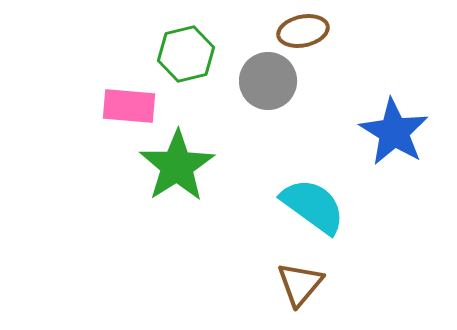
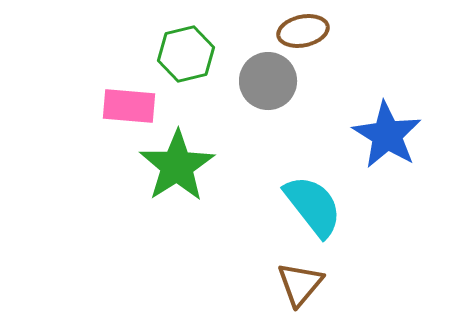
blue star: moved 7 px left, 3 px down
cyan semicircle: rotated 16 degrees clockwise
